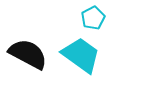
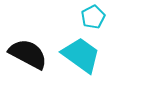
cyan pentagon: moved 1 px up
